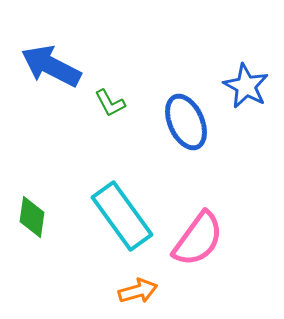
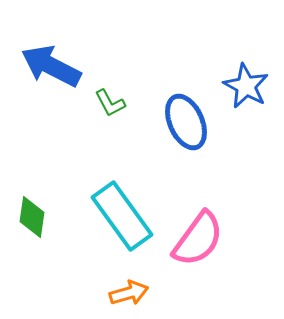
orange arrow: moved 9 px left, 2 px down
